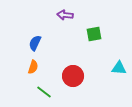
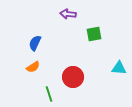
purple arrow: moved 3 px right, 1 px up
orange semicircle: rotated 40 degrees clockwise
red circle: moved 1 px down
green line: moved 5 px right, 2 px down; rotated 35 degrees clockwise
